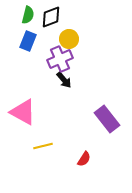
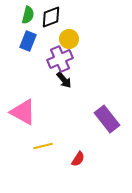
red semicircle: moved 6 px left
